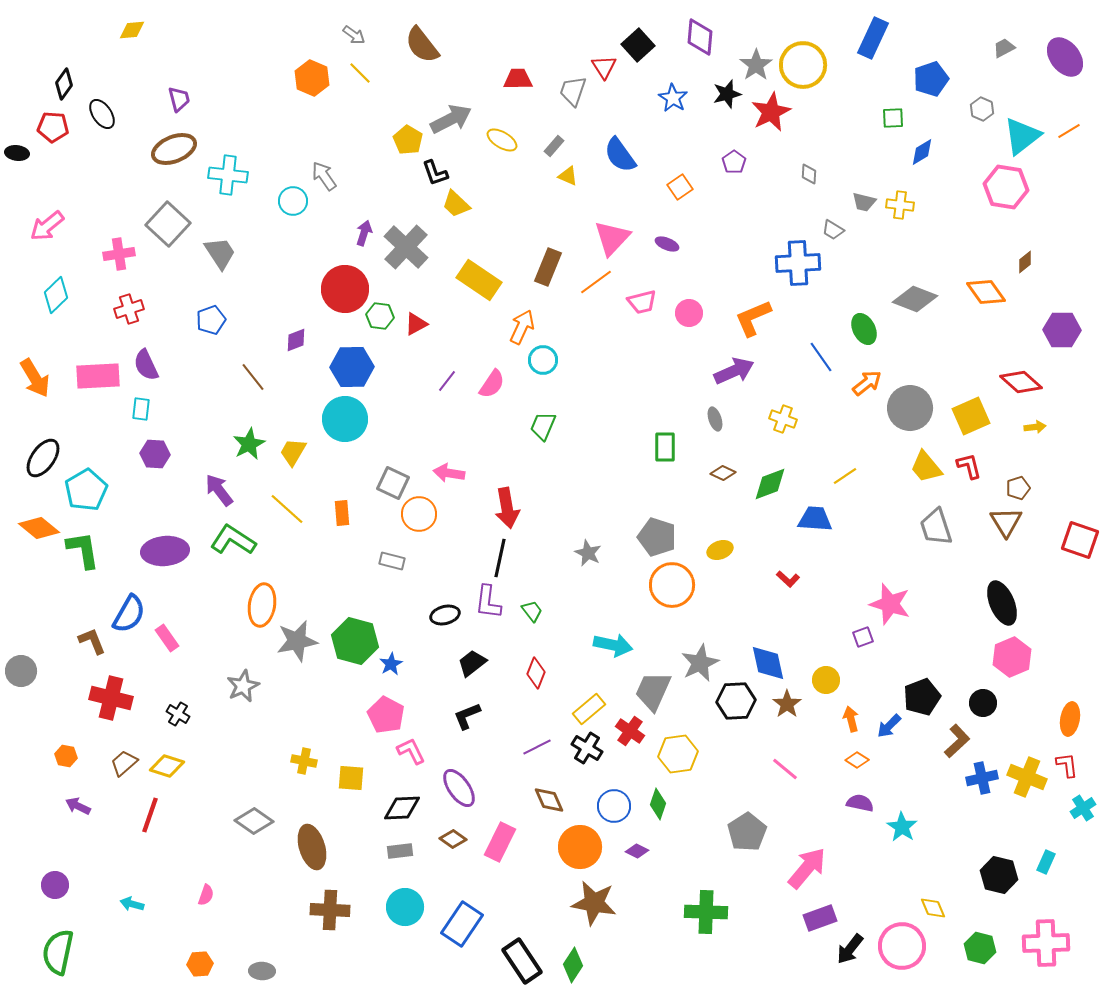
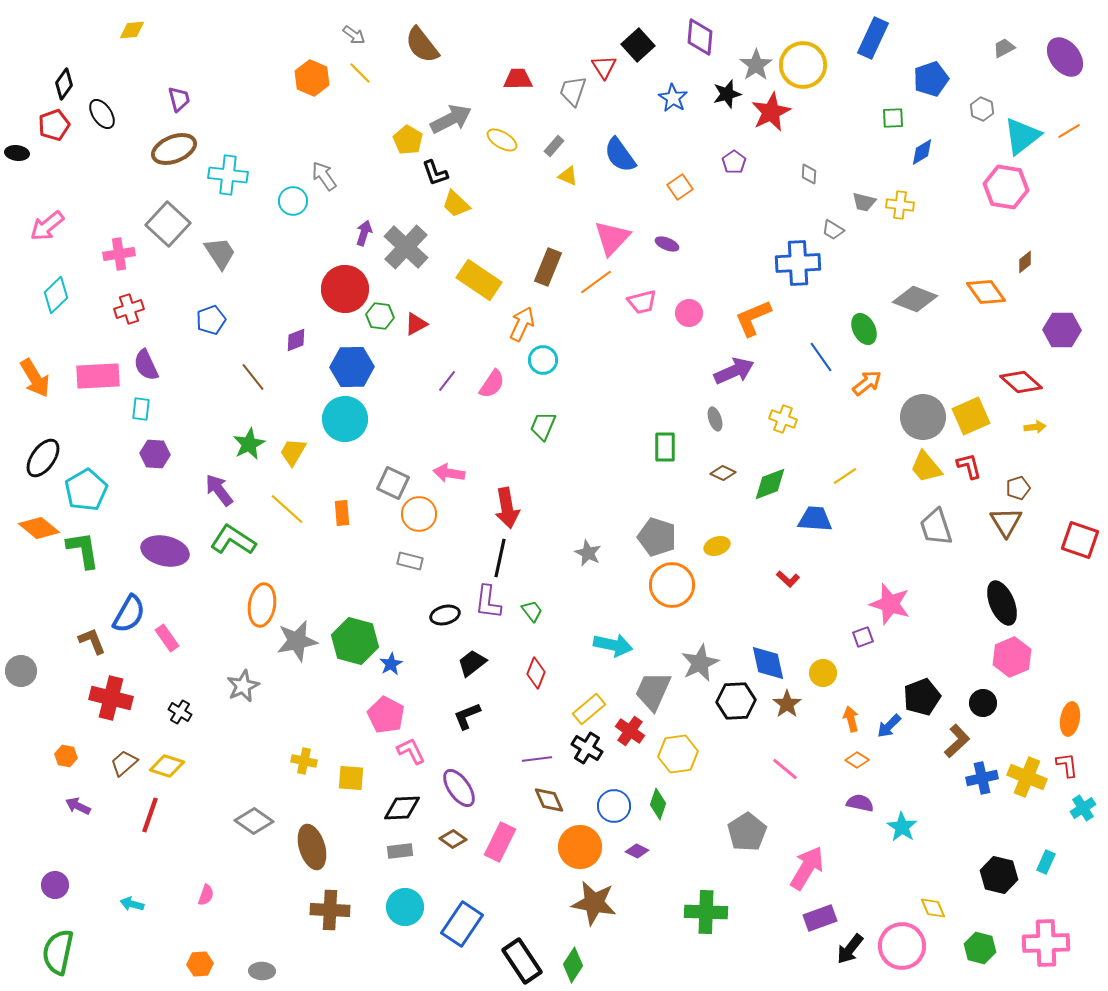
red pentagon at (53, 127): moved 1 px right, 2 px up; rotated 24 degrees counterclockwise
orange arrow at (522, 327): moved 3 px up
gray circle at (910, 408): moved 13 px right, 9 px down
yellow ellipse at (720, 550): moved 3 px left, 4 px up
purple ellipse at (165, 551): rotated 18 degrees clockwise
gray rectangle at (392, 561): moved 18 px right
yellow circle at (826, 680): moved 3 px left, 7 px up
black cross at (178, 714): moved 2 px right, 2 px up
purple line at (537, 747): moved 12 px down; rotated 20 degrees clockwise
pink arrow at (807, 868): rotated 9 degrees counterclockwise
